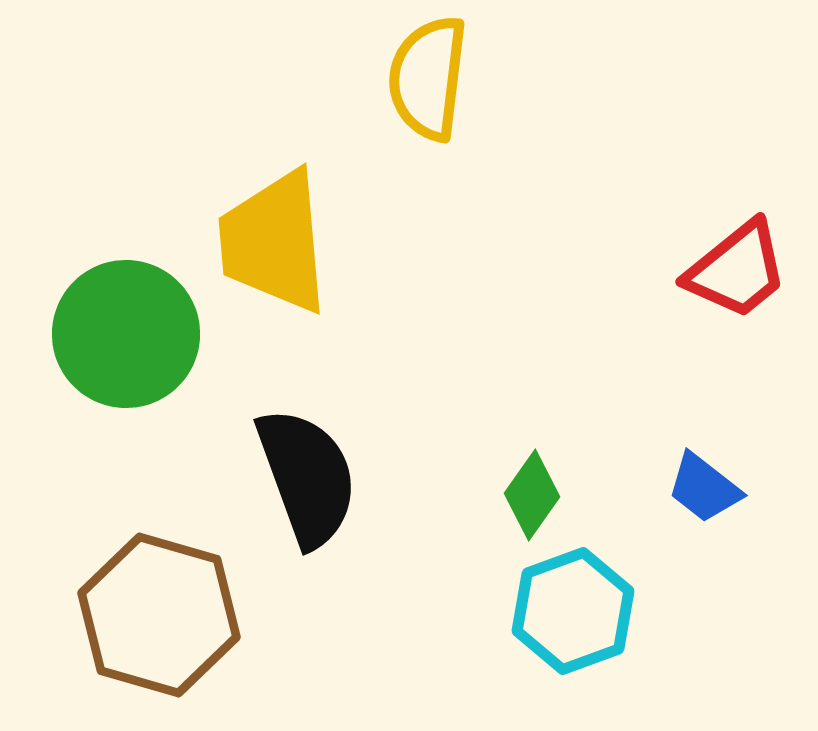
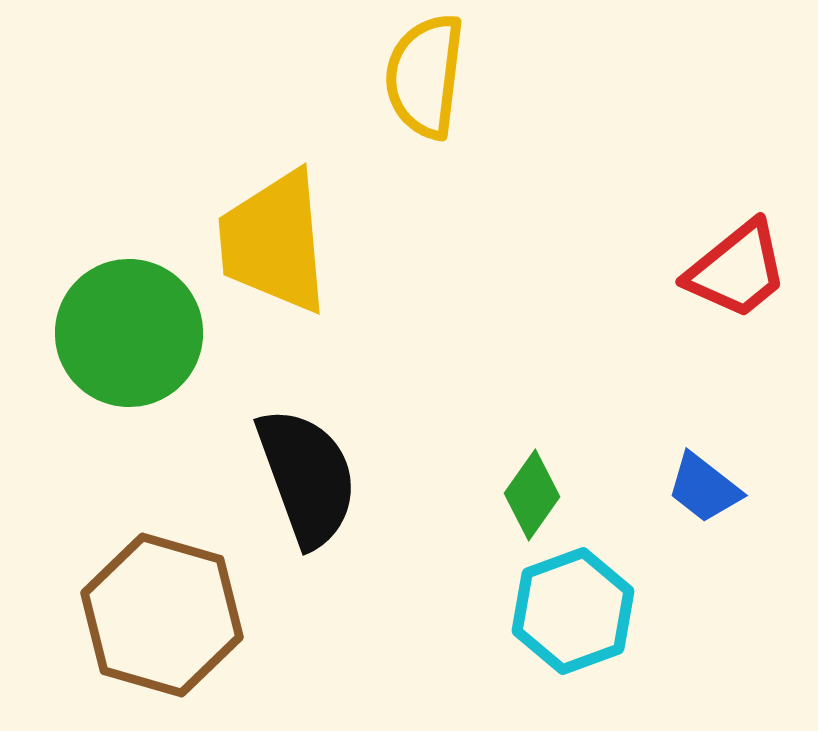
yellow semicircle: moved 3 px left, 2 px up
green circle: moved 3 px right, 1 px up
brown hexagon: moved 3 px right
